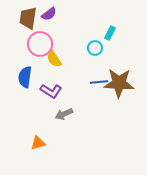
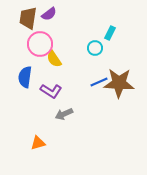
blue line: rotated 18 degrees counterclockwise
